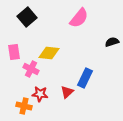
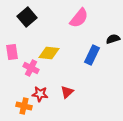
black semicircle: moved 1 px right, 3 px up
pink rectangle: moved 2 px left
pink cross: moved 1 px up
blue rectangle: moved 7 px right, 23 px up
